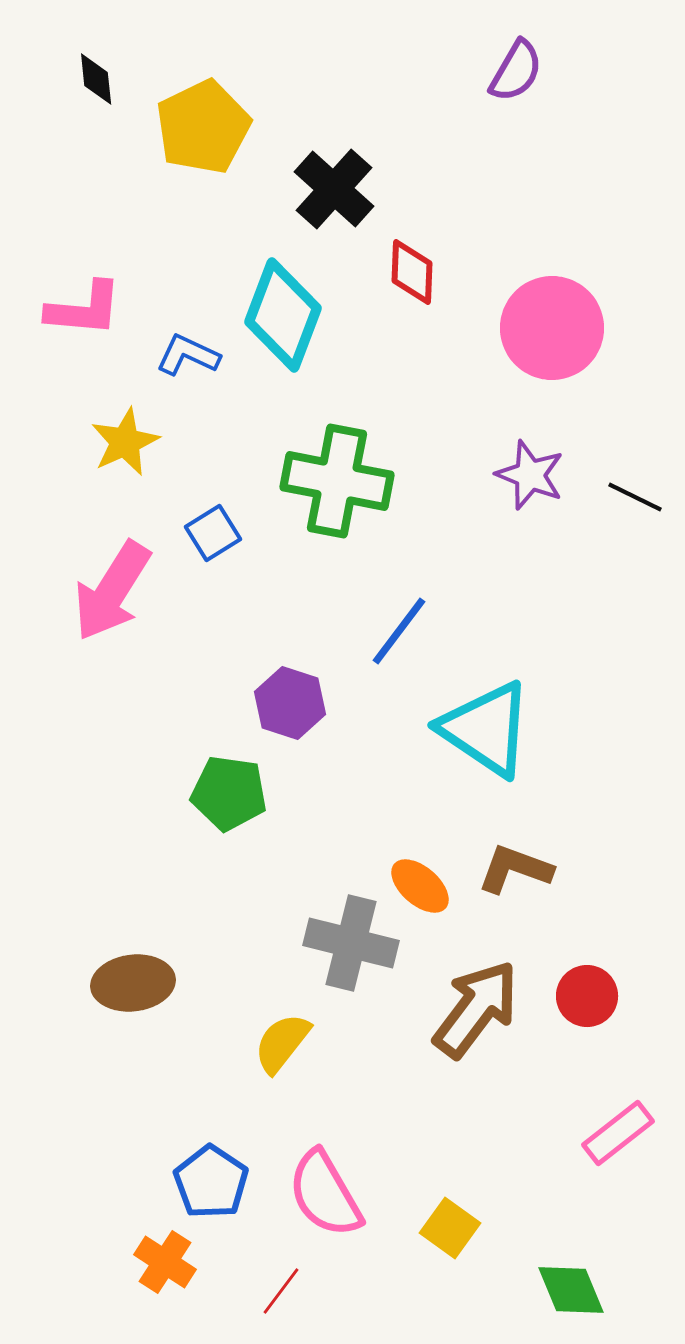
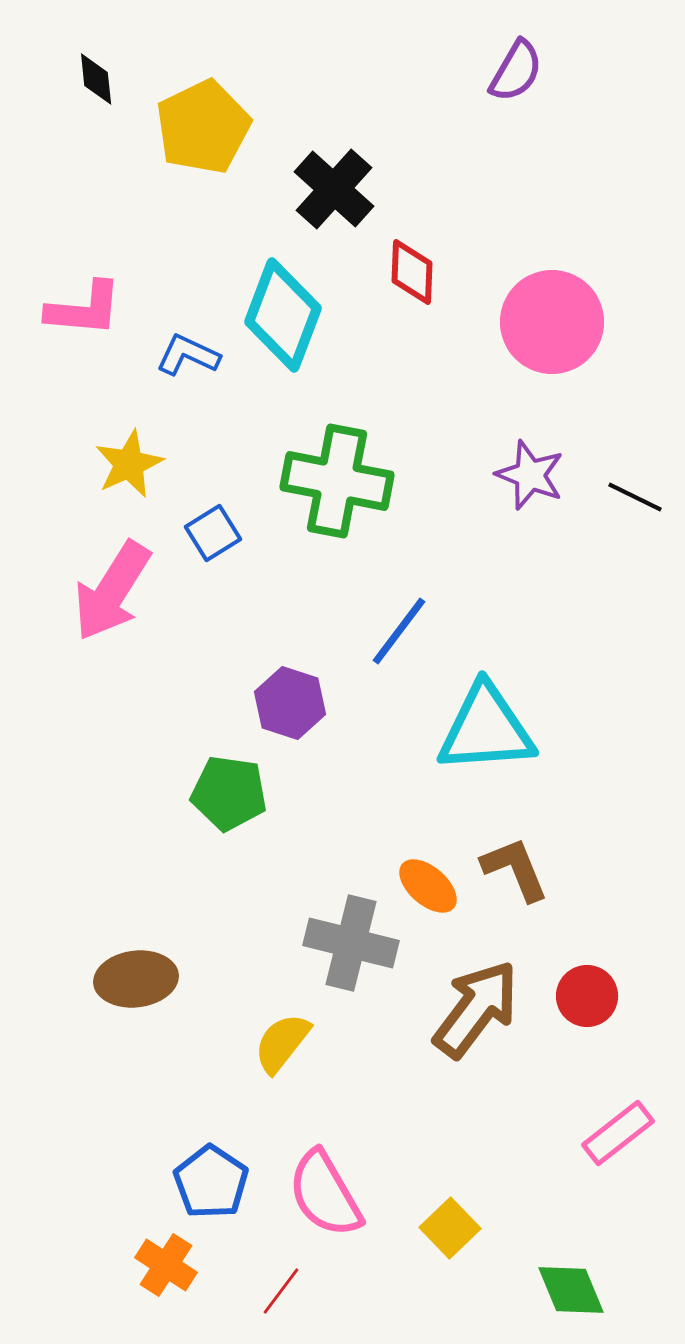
pink circle: moved 6 px up
yellow star: moved 4 px right, 22 px down
cyan triangle: rotated 38 degrees counterclockwise
brown L-shape: rotated 48 degrees clockwise
orange ellipse: moved 8 px right
brown ellipse: moved 3 px right, 4 px up
yellow square: rotated 10 degrees clockwise
orange cross: moved 1 px right, 3 px down
